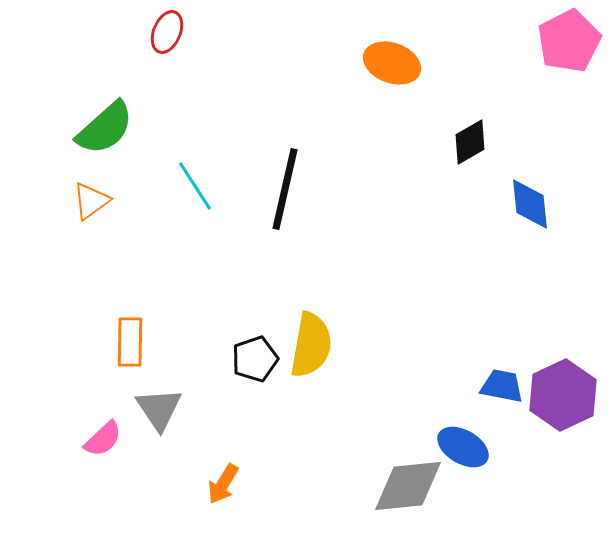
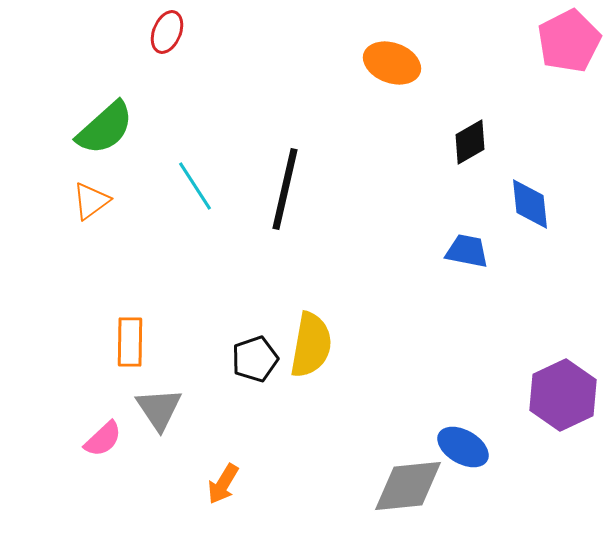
blue trapezoid: moved 35 px left, 135 px up
